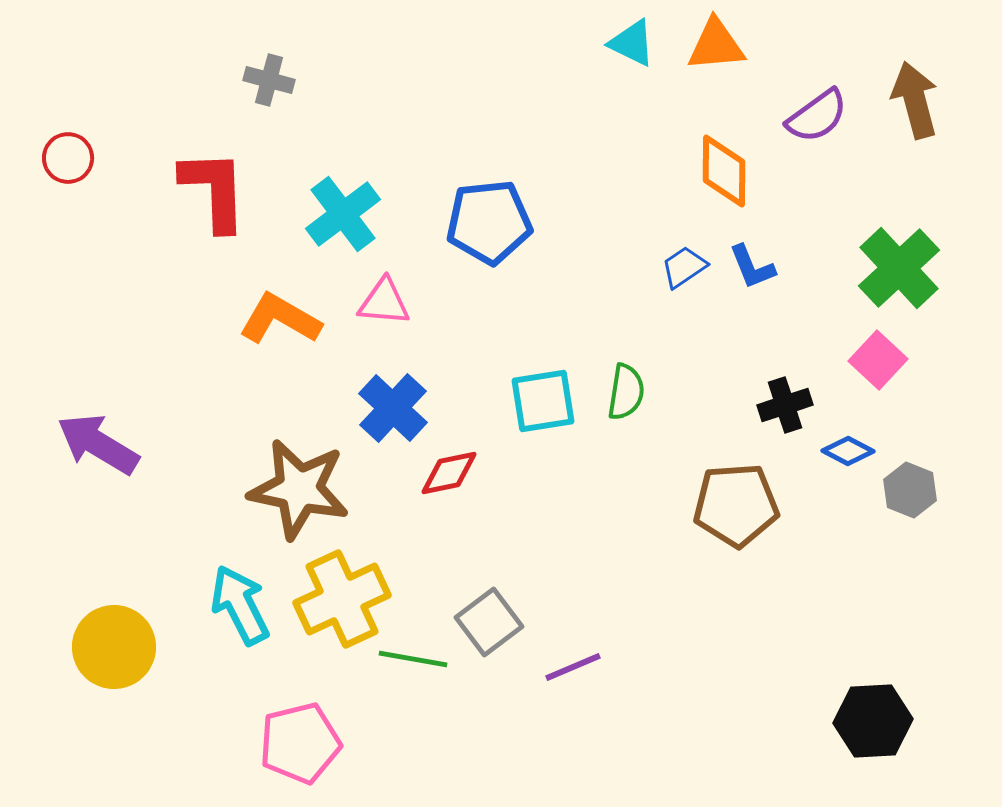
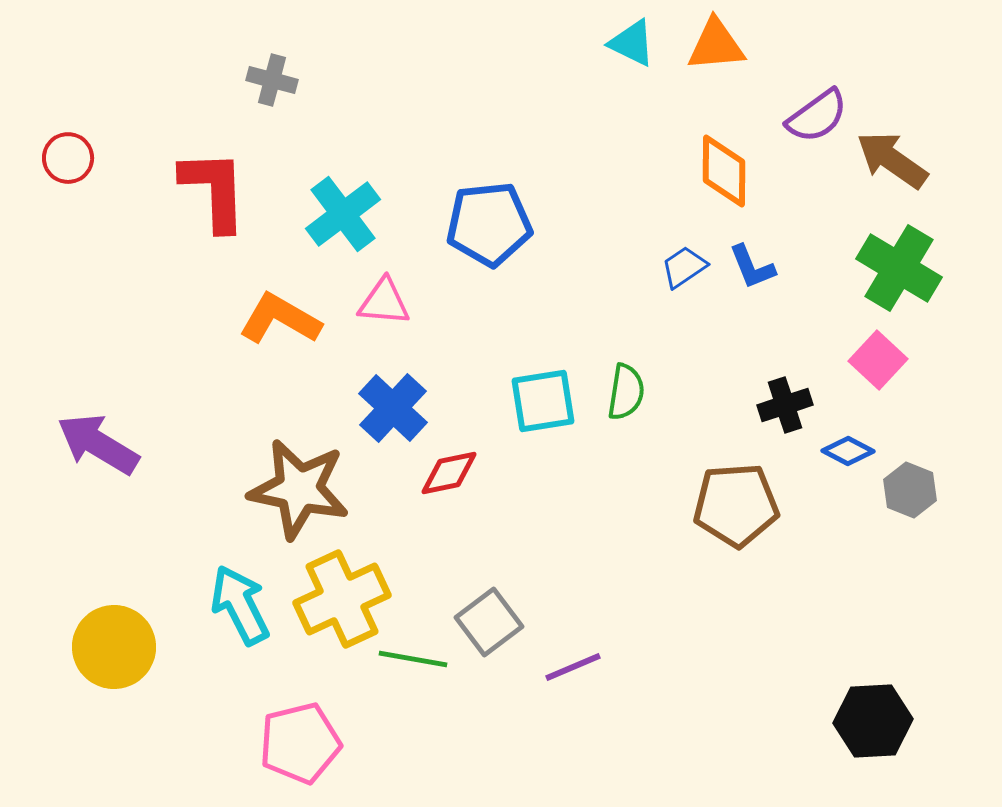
gray cross: moved 3 px right
brown arrow: moved 23 px left, 60 px down; rotated 40 degrees counterclockwise
blue pentagon: moved 2 px down
green cross: rotated 16 degrees counterclockwise
